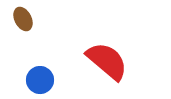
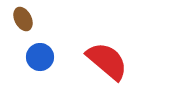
blue circle: moved 23 px up
